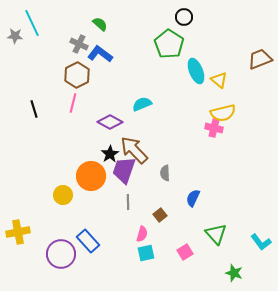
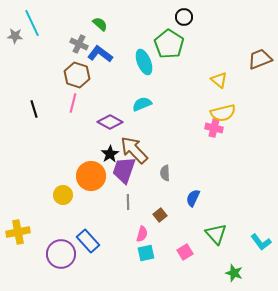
cyan ellipse: moved 52 px left, 9 px up
brown hexagon: rotated 15 degrees counterclockwise
